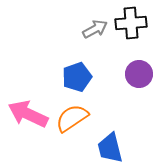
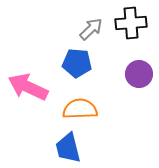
gray arrow: moved 4 px left; rotated 15 degrees counterclockwise
blue pentagon: moved 14 px up; rotated 24 degrees clockwise
pink arrow: moved 27 px up
orange semicircle: moved 8 px right, 9 px up; rotated 32 degrees clockwise
blue trapezoid: moved 42 px left
